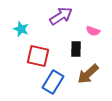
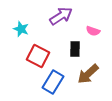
black rectangle: moved 1 px left
red square: rotated 15 degrees clockwise
